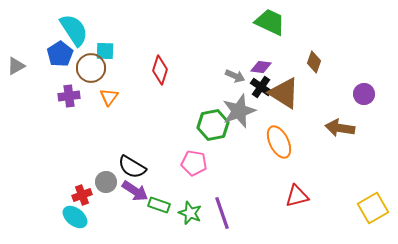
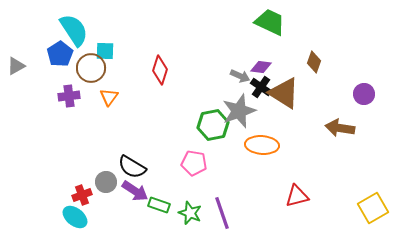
gray arrow: moved 5 px right
orange ellipse: moved 17 px left, 3 px down; rotated 60 degrees counterclockwise
